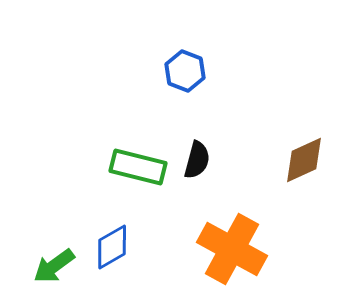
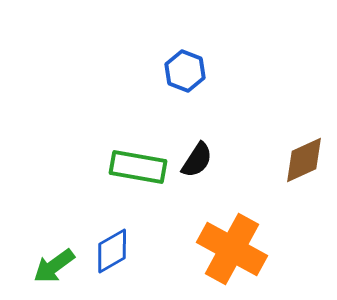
black semicircle: rotated 18 degrees clockwise
green rectangle: rotated 4 degrees counterclockwise
blue diamond: moved 4 px down
